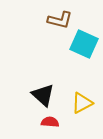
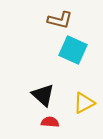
cyan square: moved 11 px left, 6 px down
yellow triangle: moved 2 px right
